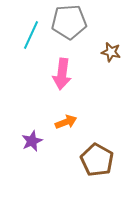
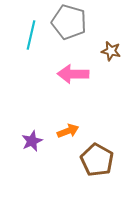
gray pentagon: rotated 20 degrees clockwise
cyan line: rotated 12 degrees counterclockwise
brown star: moved 1 px up
pink arrow: moved 11 px right; rotated 84 degrees clockwise
orange arrow: moved 2 px right, 9 px down
